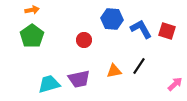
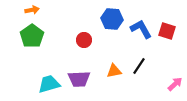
purple trapezoid: rotated 10 degrees clockwise
